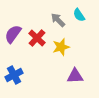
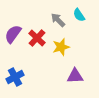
blue cross: moved 1 px right, 2 px down
